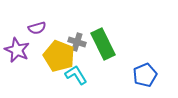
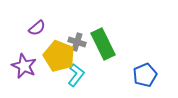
purple semicircle: rotated 24 degrees counterclockwise
purple star: moved 7 px right, 16 px down
cyan L-shape: rotated 70 degrees clockwise
